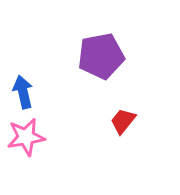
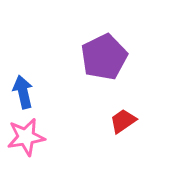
purple pentagon: moved 3 px right, 1 px down; rotated 15 degrees counterclockwise
red trapezoid: rotated 16 degrees clockwise
